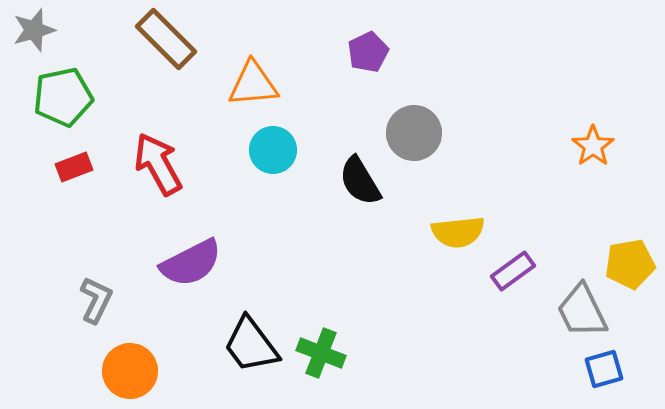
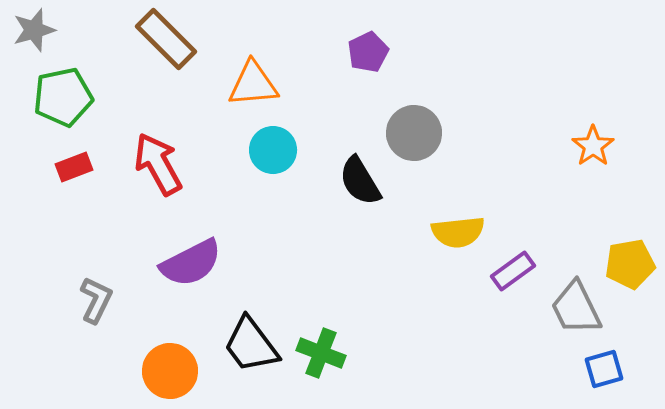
gray trapezoid: moved 6 px left, 3 px up
orange circle: moved 40 px right
